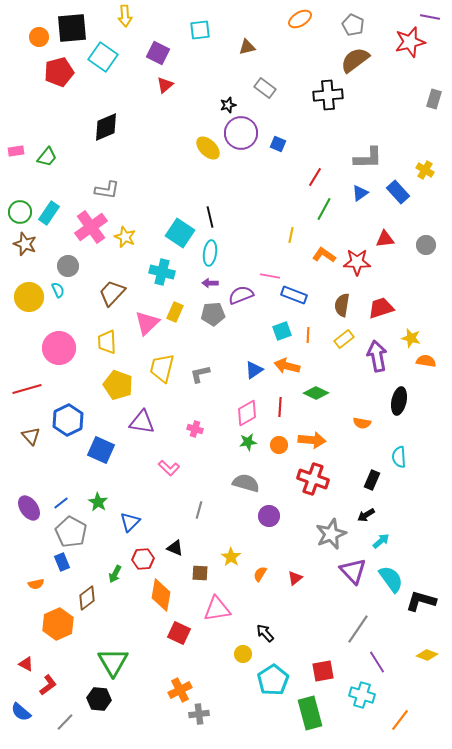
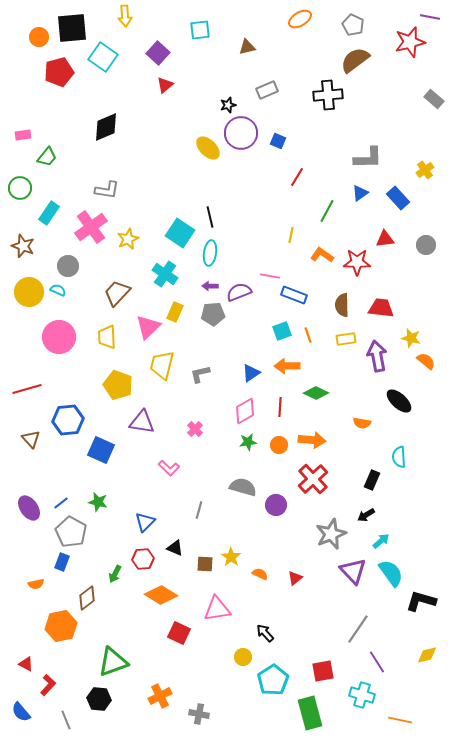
purple square at (158, 53): rotated 15 degrees clockwise
gray rectangle at (265, 88): moved 2 px right, 2 px down; rotated 60 degrees counterclockwise
gray rectangle at (434, 99): rotated 66 degrees counterclockwise
blue square at (278, 144): moved 3 px up
pink rectangle at (16, 151): moved 7 px right, 16 px up
yellow cross at (425, 170): rotated 24 degrees clockwise
red line at (315, 177): moved 18 px left
blue rectangle at (398, 192): moved 6 px down
green line at (324, 209): moved 3 px right, 2 px down
green circle at (20, 212): moved 24 px up
yellow star at (125, 237): moved 3 px right, 2 px down; rotated 25 degrees clockwise
brown star at (25, 244): moved 2 px left, 2 px down
orange L-shape at (324, 255): moved 2 px left
cyan cross at (162, 272): moved 3 px right, 2 px down; rotated 20 degrees clockwise
purple arrow at (210, 283): moved 3 px down
cyan semicircle at (58, 290): rotated 42 degrees counterclockwise
brown trapezoid at (112, 293): moved 5 px right
purple semicircle at (241, 295): moved 2 px left, 3 px up
yellow circle at (29, 297): moved 5 px up
brown semicircle at (342, 305): rotated 10 degrees counterclockwise
red trapezoid at (381, 308): rotated 24 degrees clockwise
pink triangle at (147, 323): moved 1 px right, 4 px down
orange line at (308, 335): rotated 21 degrees counterclockwise
yellow rectangle at (344, 339): moved 2 px right; rotated 30 degrees clockwise
yellow trapezoid at (107, 342): moved 5 px up
pink circle at (59, 348): moved 11 px up
orange semicircle at (426, 361): rotated 30 degrees clockwise
orange arrow at (287, 366): rotated 15 degrees counterclockwise
yellow trapezoid at (162, 368): moved 3 px up
blue triangle at (254, 370): moved 3 px left, 3 px down
black ellipse at (399, 401): rotated 60 degrees counterclockwise
pink diamond at (247, 413): moved 2 px left, 2 px up
blue hexagon at (68, 420): rotated 20 degrees clockwise
pink cross at (195, 429): rotated 28 degrees clockwise
brown triangle at (31, 436): moved 3 px down
red cross at (313, 479): rotated 28 degrees clockwise
gray semicircle at (246, 483): moved 3 px left, 4 px down
green star at (98, 502): rotated 18 degrees counterclockwise
purple circle at (269, 516): moved 7 px right, 11 px up
blue triangle at (130, 522): moved 15 px right
blue rectangle at (62, 562): rotated 42 degrees clockwise
brown square at (200, 573): moved 5 px right, 9 px up
orange semicircle at (260, 574): rotated 84 degrees clockwise
cyan semicircle at (391, 579): moved 6 px up
orange diamond at (161, 595): rotated 68 degrees counterclockwise
orange hexagon at (58, 624): moved 3 px right, 2 px down; rotated 12 degrees clockwise
yellow circle at (243, 654): moved 3 px down
yellow diamond at (427, 655): rotated 35 degrees counterclockwise
green triangle at (113, 662): rotated 40 degrees clockwise
red L-shape at (48, 685): rotated 10 degrees counterclockwise
orange cross at (180, 690): moved 20 px left, 6 px down
blue semicircle at (21, 712): rotated 10 degrees clockwise
gray cross at (199, 714): rotated 18 degrees clockwise
orange line at (400, 720): rotated 65 degrees clockwise
gray line at (65, 722): moved 1 px right, 2 px up; rotated 66 degrees counterclockwise
